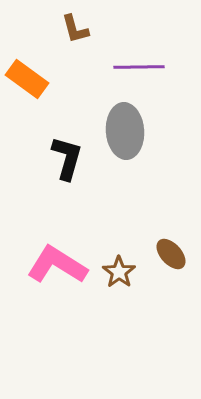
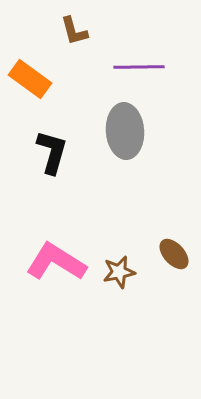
brown L-shape: moved 1 px left, 2 px down
orange rectangle: moved 3 px right
black L-shape: moved 15 px left, 6 px up
brown ellipse: moved 3 px right
pink L-shape: moved 1 px left, 3 px up
brown star: rotated 24 degrees clockwise
